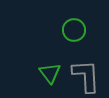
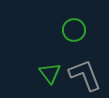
gray L-shape: moved 1 px left, 1 px up; rotated 18 degrees counterclockwise
